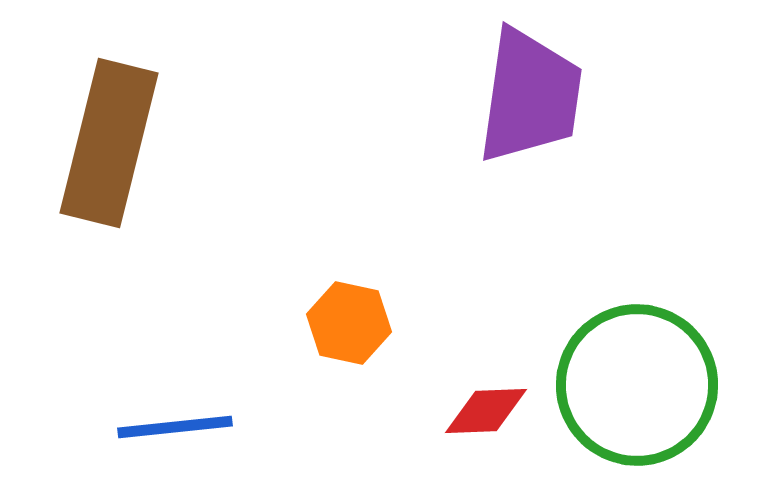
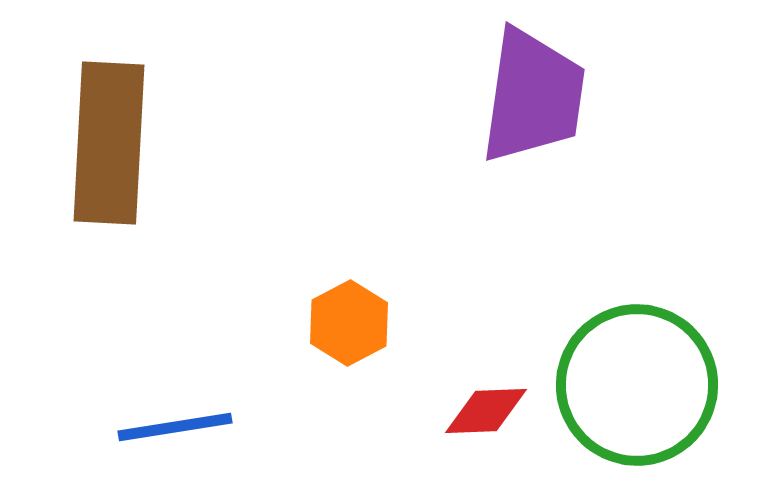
purple trapezoid: moved 3 px right
brown rectangle: rotated 11 degrees counterclockwise
orange hexagon: rotated 20 degrees clockwise
blue line: rotated 3 degrees counterclockwise
